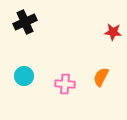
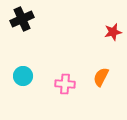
black cross: moved 3 px left, 3 px up
red star: rotated 18 degrees counterclockwise
cyan circle: moved 1 px left
